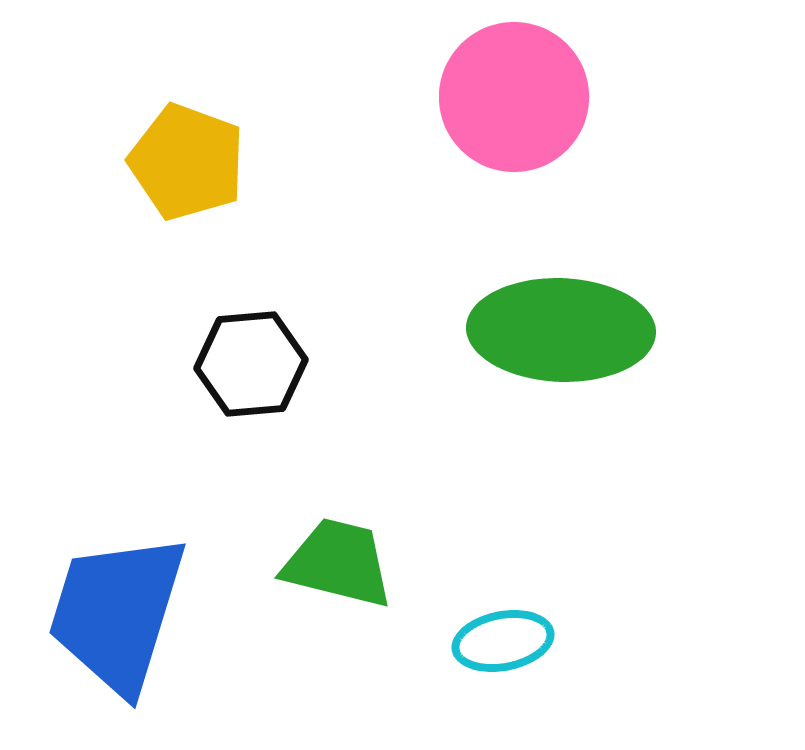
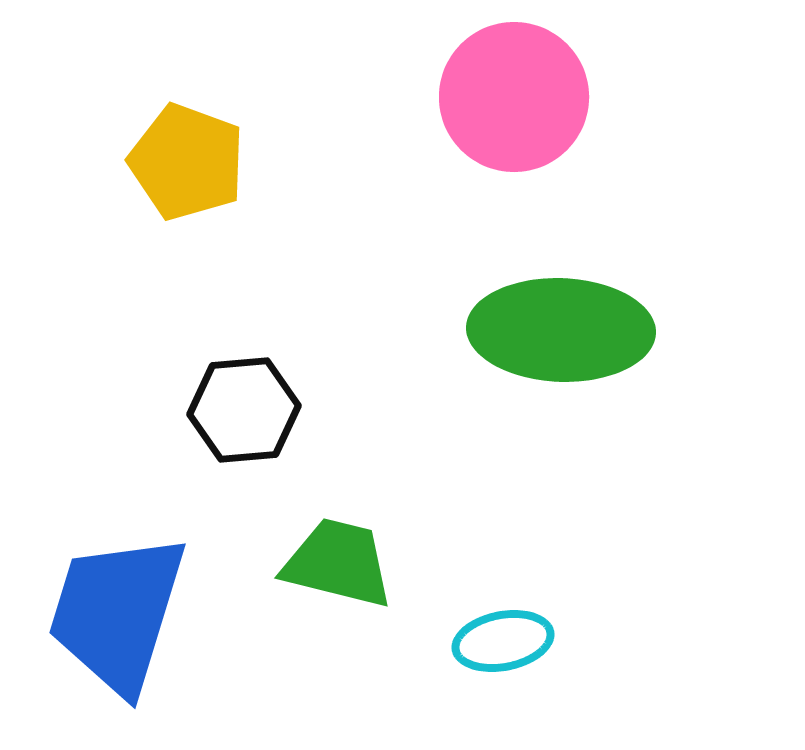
black hexagon: moved 7 px left, 46 px down
